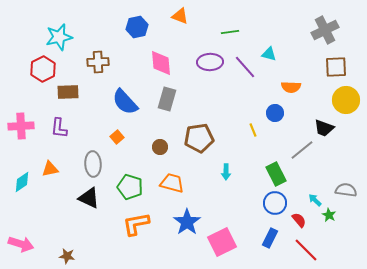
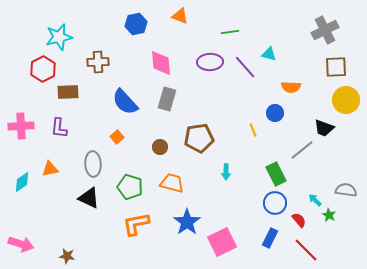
blue hexagon at (137, 27): moved 1 px left, 3 px up
